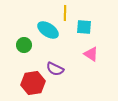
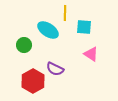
red hexagon: moved 2 px up; rotated 20 degrees counterclockwise
